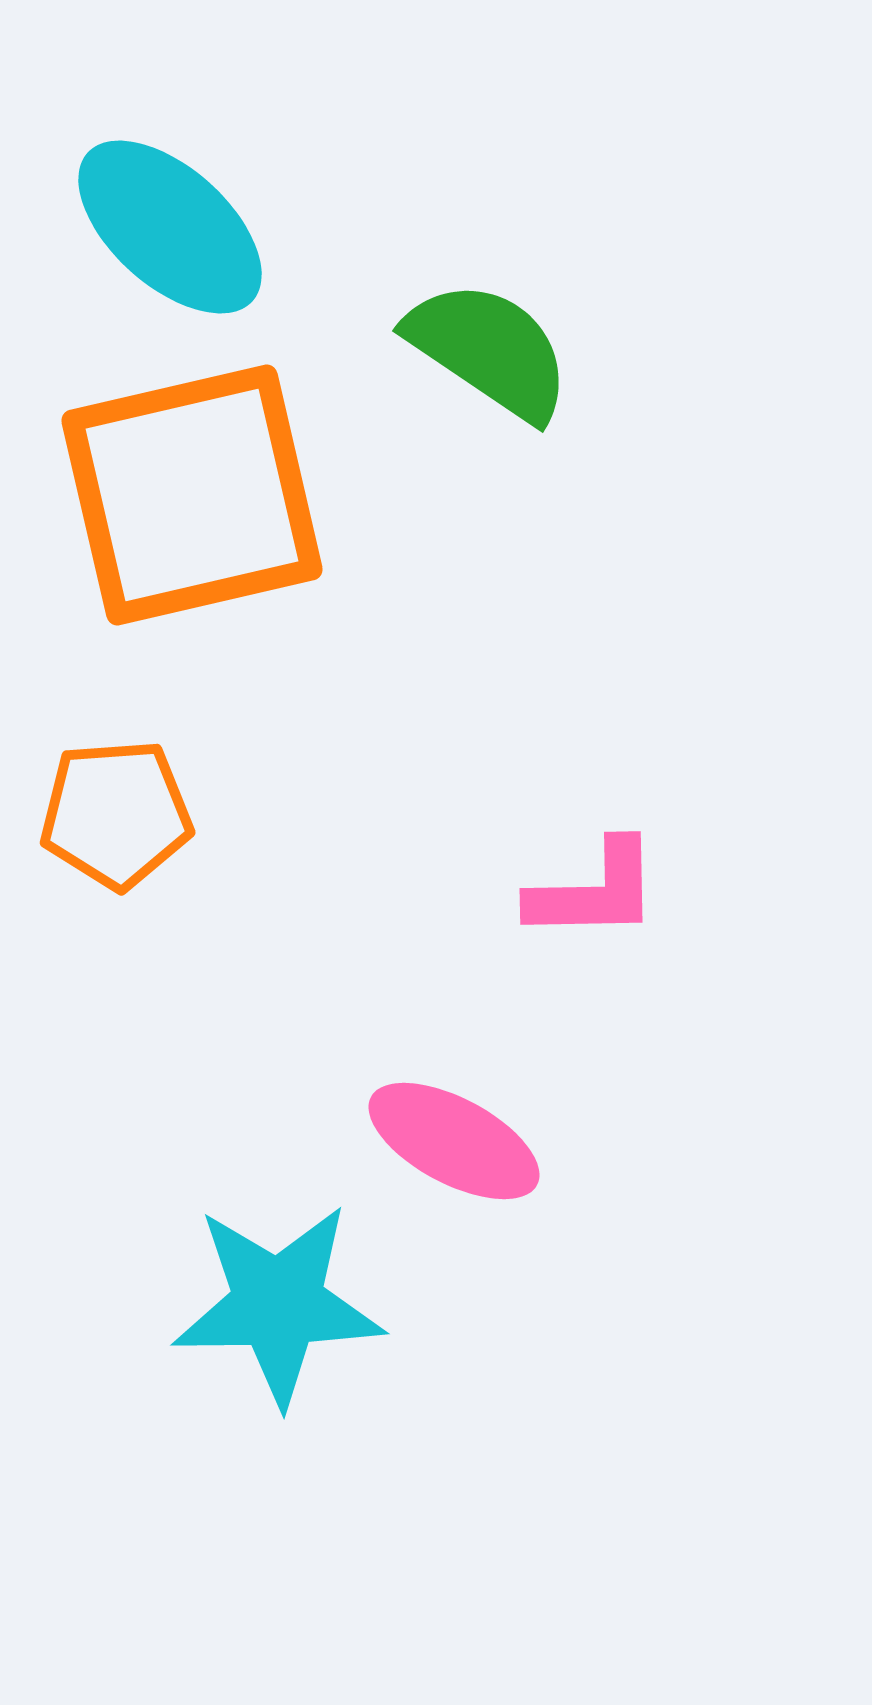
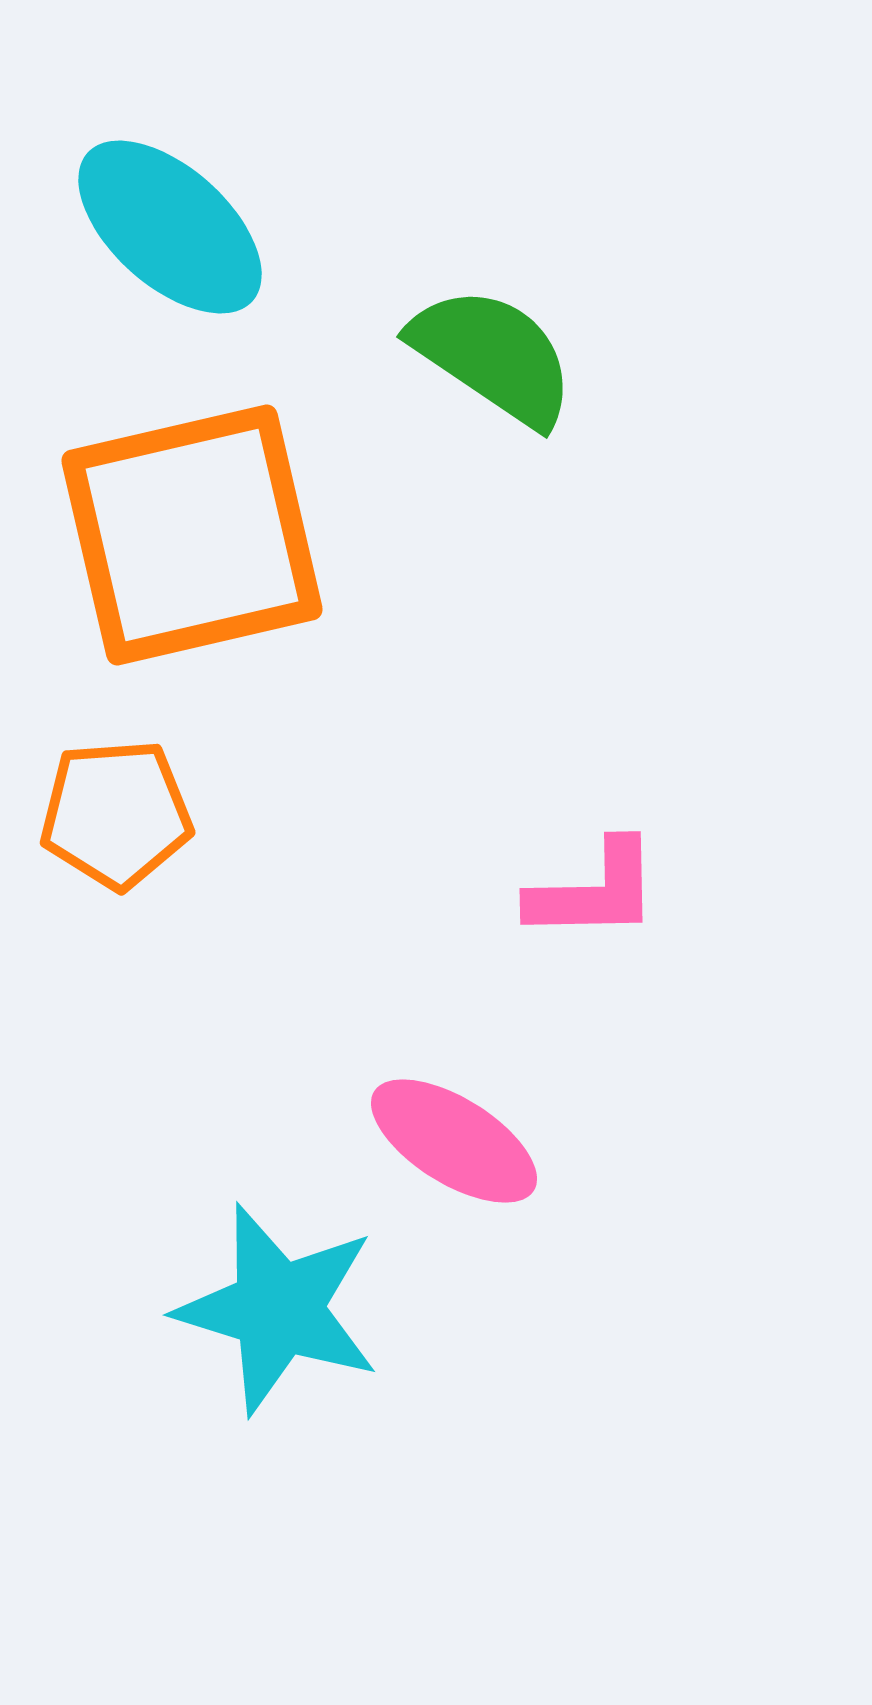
green semicircle: moved 4 px right, 6 px down
orange square: moved 40 px down
pink ellipse: rotated 4 degrees clockwise
cyan star: moved 5 px down; rotated 18 degrees clockwise
